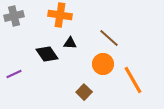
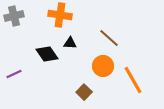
orange circle: moved 2 px down
